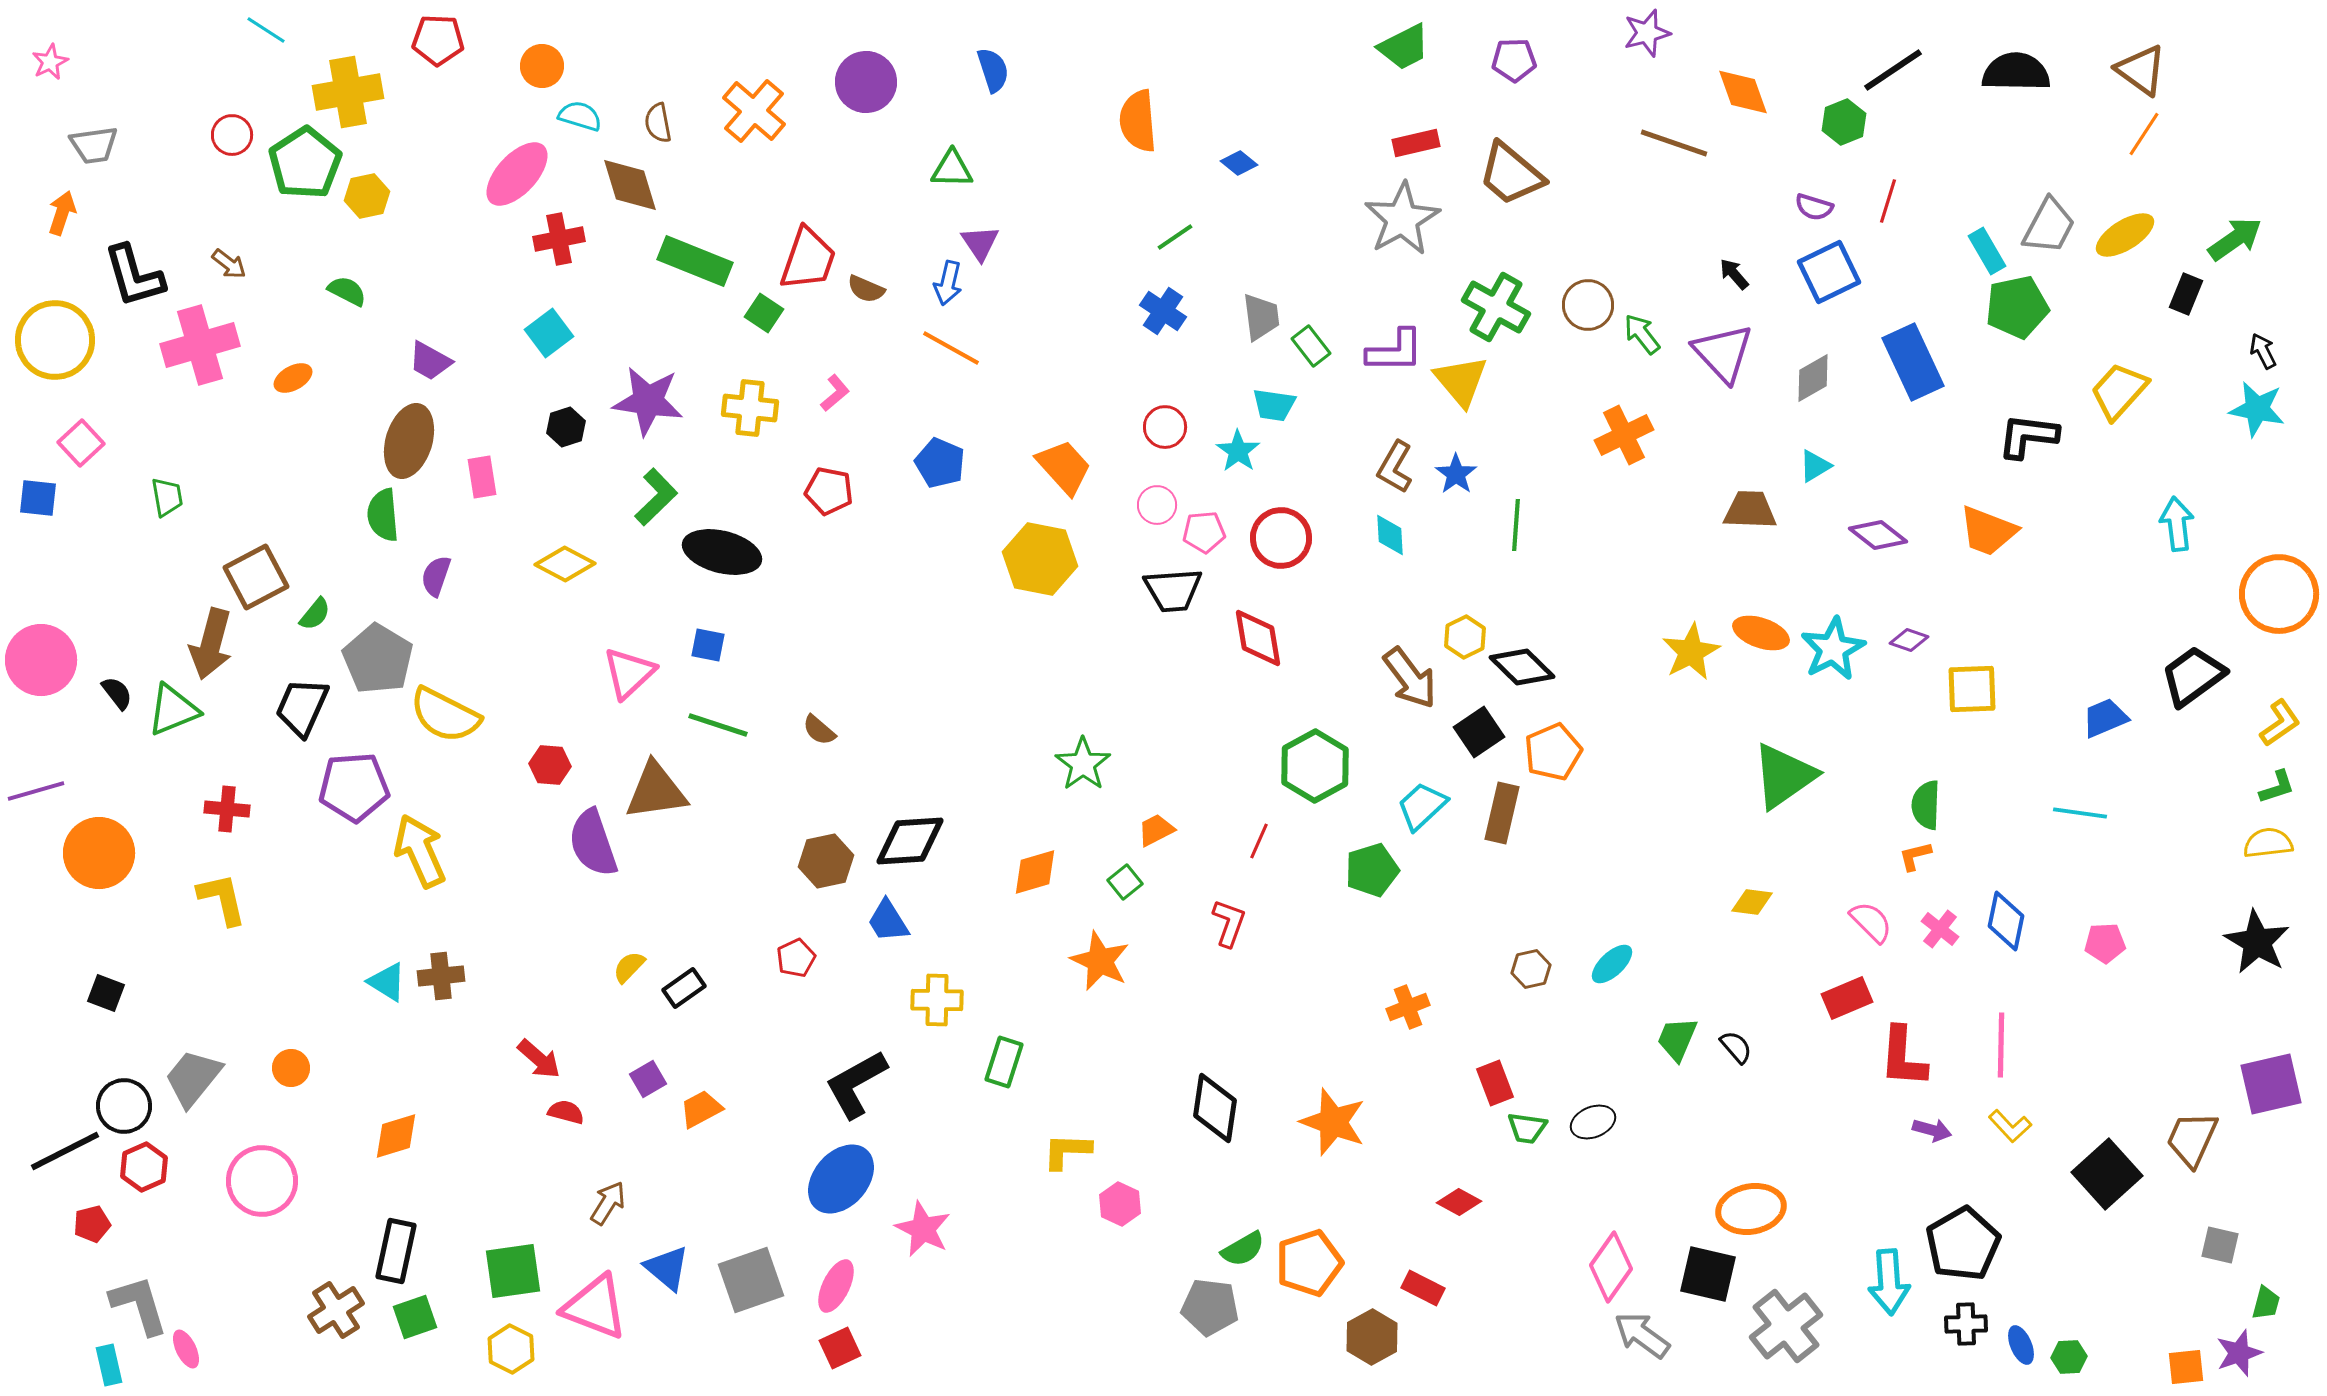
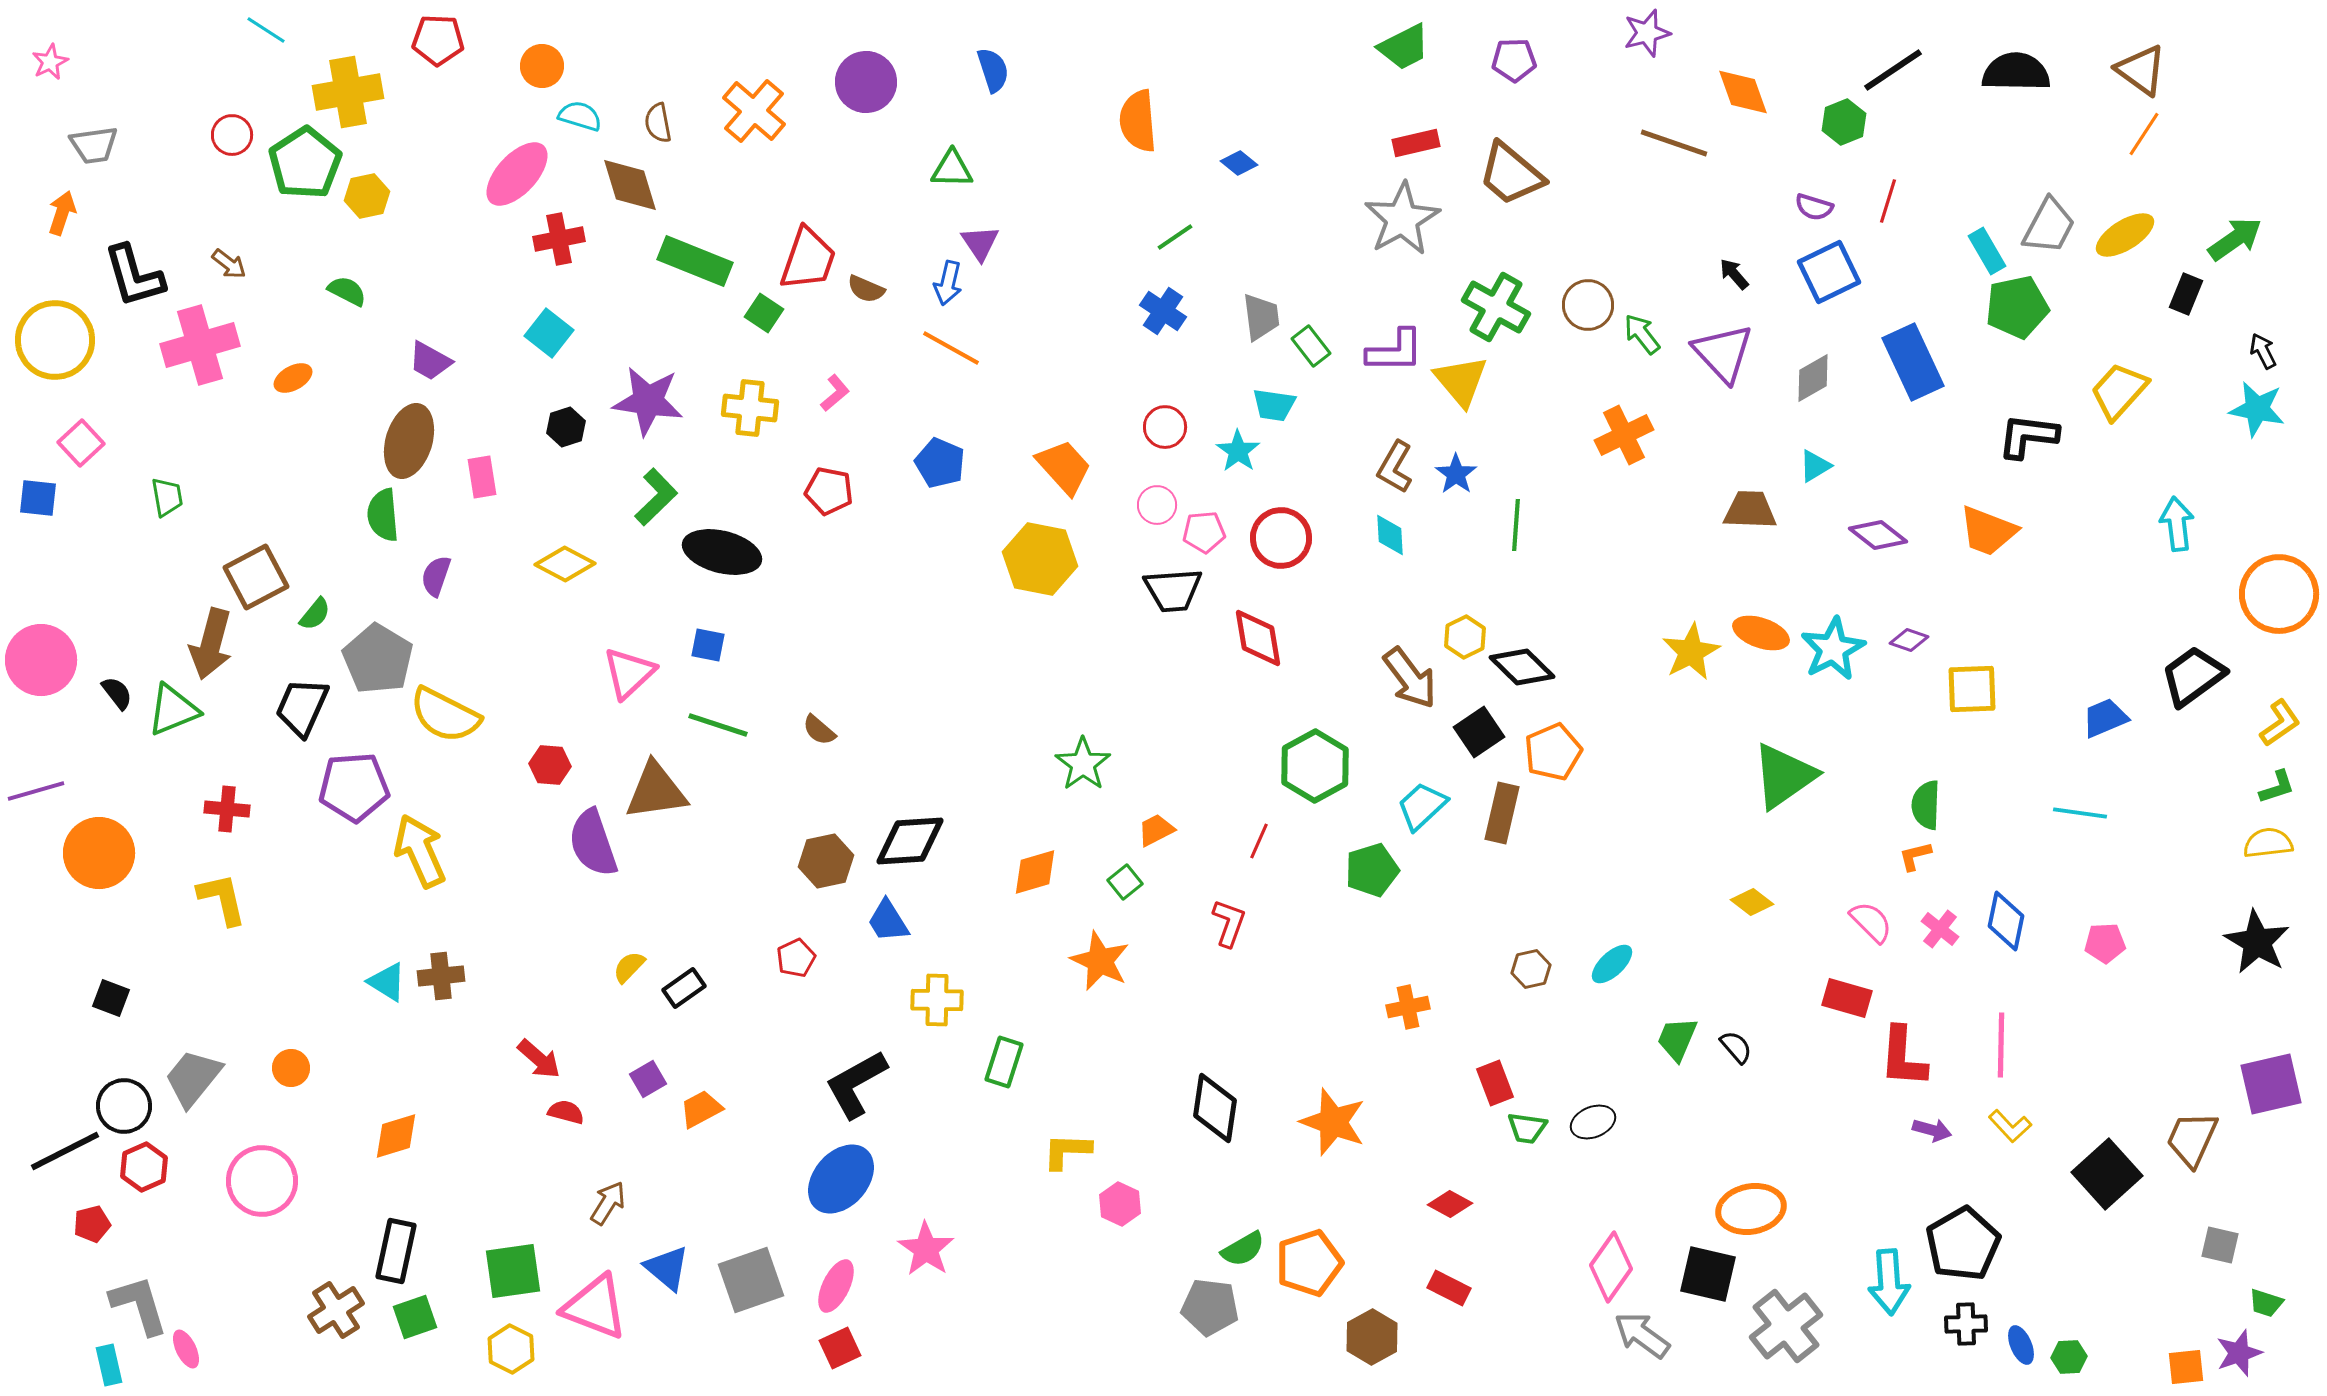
cyan square at (549, 333): rotated 15 degrees counterclockwise
yellow diamond at (1752, 902): rotated 30 degrees clockwise
black square at (106, 993): moved 5 px right, 5 px down
red rectangle at (1847, 998): rotated 39 degrees clockwise
orange cross at (1408, 1007): rotated 9 degrees clockwise
red diamond at (1459, 1202): moved 9 px left, 2 px down
pink star at (923, 1229): moved 3 px right, 20 px down; rotated 8 degrees clockwise
red rectangle at (1423, 1288): moved 26 px right
green trapezoid at (2266, 1303): rotated 93 degrees clockwise
